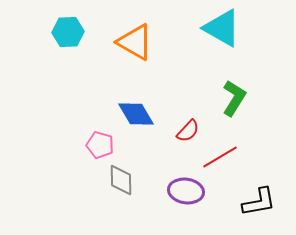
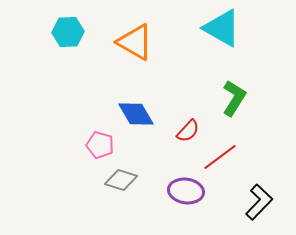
red line: rotated 6 degrees counterclockwise
gray diamond: rotated 72 degrees counterclockwise
black L-shape: rotated 36 degrees counterclockwise
